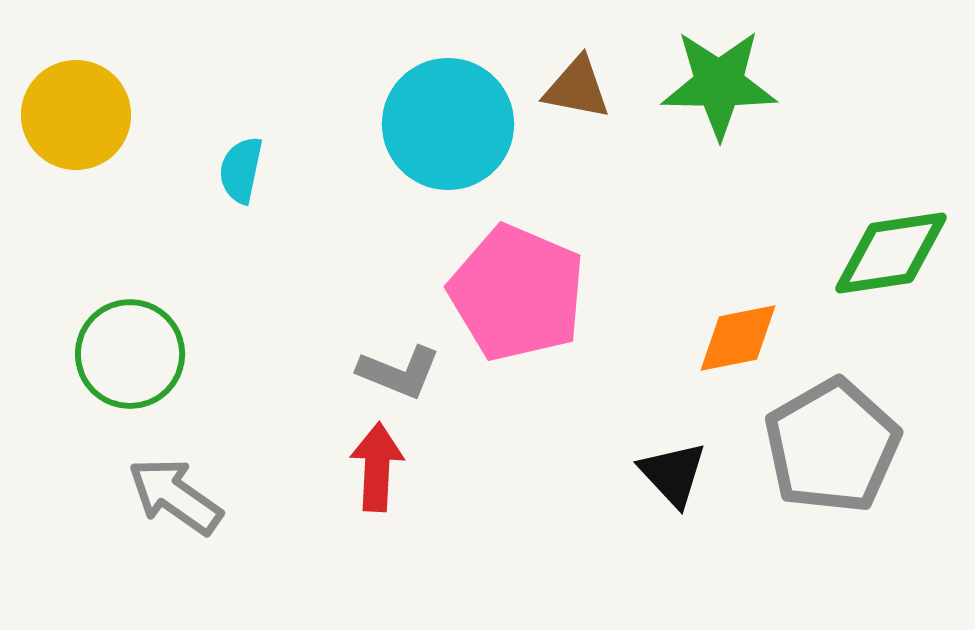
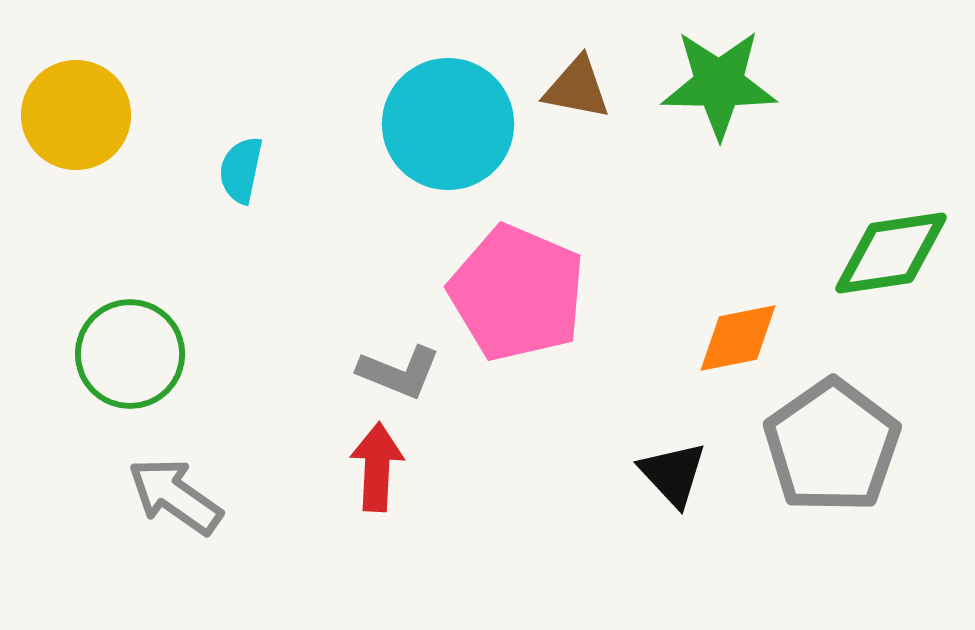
gray pentagon: rotated 5 degrees counterclockwise
